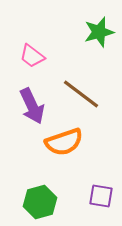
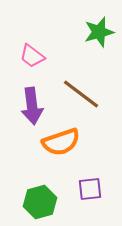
purple arrow: rotated 18 degrees clockwise
orange semicircle: moved 3 px left
purple square: moved 11 px left, 7 px up; rotated 15 degrees counterclockwise
